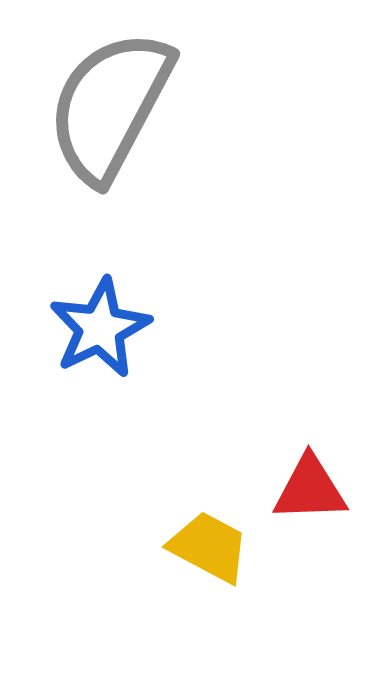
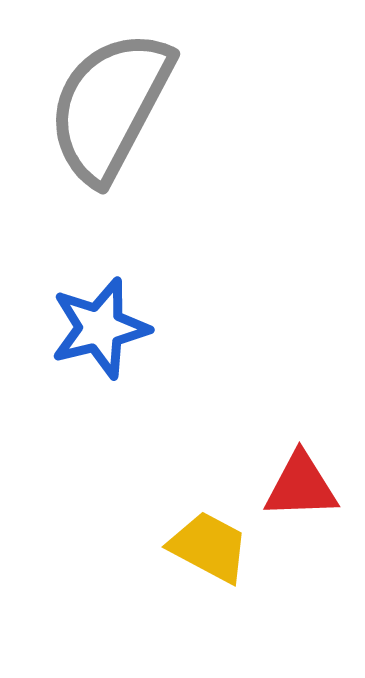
blue star: rotated 12 degrees clockwise
red triangle: moved 9 px left, 3 px up
